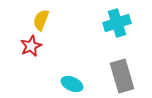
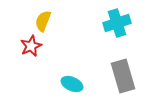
yellow semicircle: moved 2 px right, 1 px down
gray rectangle: moved 1 px right
